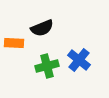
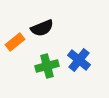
orange rectangle: moved 1 px right, 1 px up; rotated 42 degrees counterclockwise
